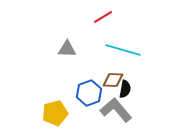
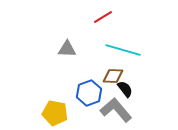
brown diamond: moved 4 px up
black semicircle: rotated 48 degrees counterclockwise
yellow pentagon: rotated 25 degrees clockwise
